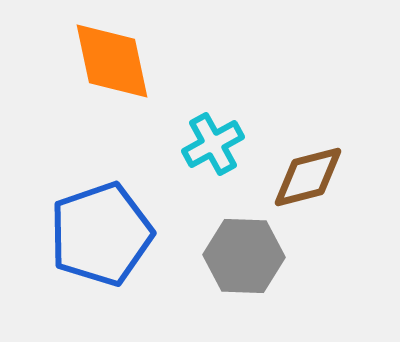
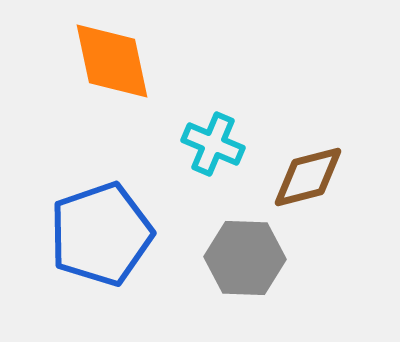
cyan cross: rotated 38 degrees counterclockwise
gray hexagon: moved 1 px right, 2 px down
